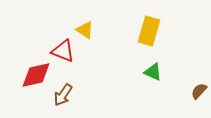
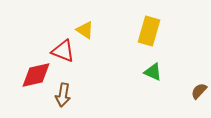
brown arrow: rotated 25 degrees counterclockwise
